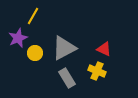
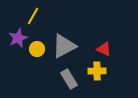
gray triangle: moved 2 px up
yellow circle: moved 2 px right, 4 px up
yellow cross: rotated 24 degrees counterclockwise
gray rectangle: moved 2 px right, 1 px down
